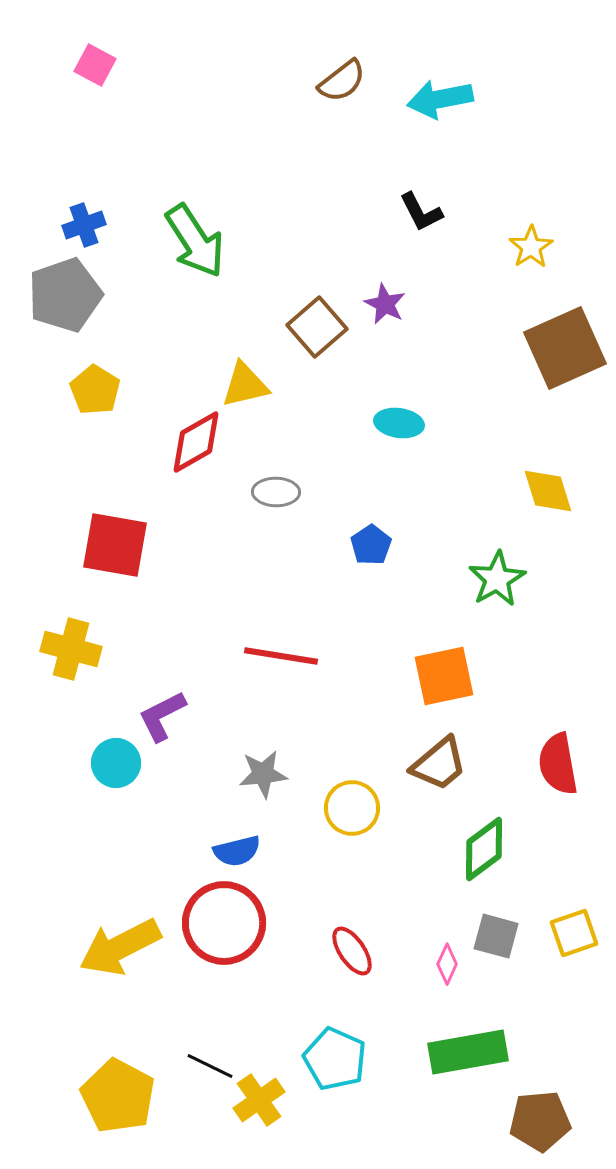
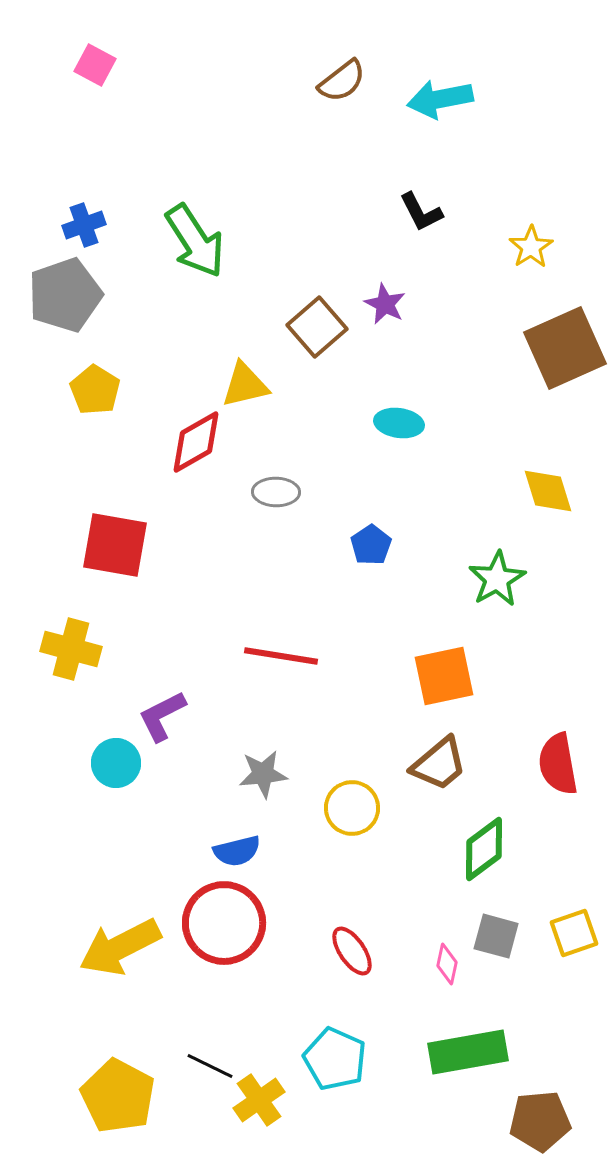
pink diamond at (447, 964): rotated 12 degrees counterclockwise
